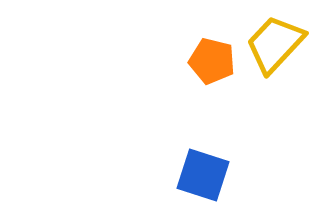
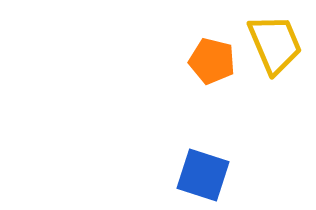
yellow trapezoid: rotated 114 degrees clockwise
